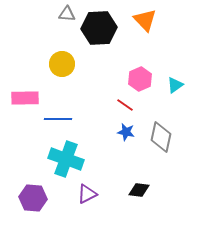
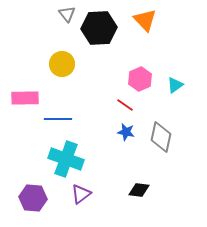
gray triangle: rotated 48 degrees clockwise
purple triangle: moved 6 px left; rotated 10 degrees counterclockwise
